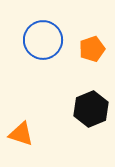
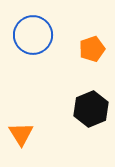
blue circle: moved 10 px left, 5 px up
orange triangle: rotated 40 degrees clockwise
